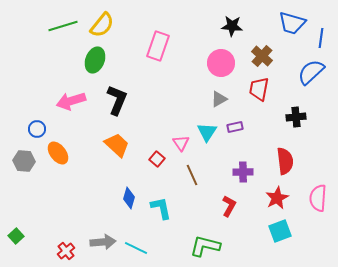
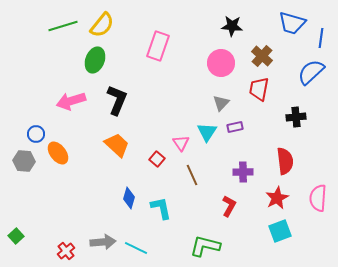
gray triangle: moved 2 px right, 4 px down; rotated 18 degrees counterclockwise
blue circle: moved 1 px left, 5 px down
